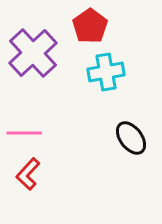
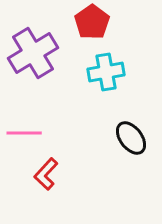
red pentagon: moved 2 px right, 4 px up
purple cross: rotated 12 degrees clockwise
red L-shape: moved 18 px right
